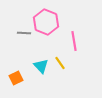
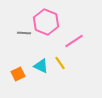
pink line: rotated 66 degrees clockwise
cyan triangle: rotated 21 degrees counterclockwise
orange square: moved 2 px right, 4 px up
